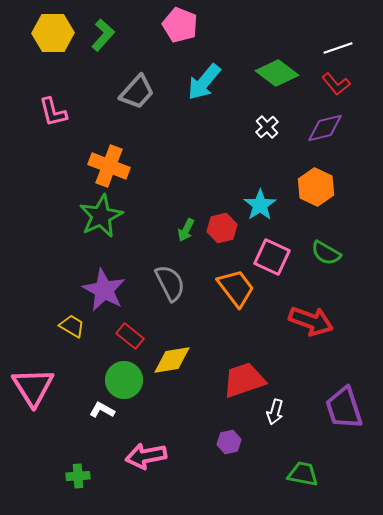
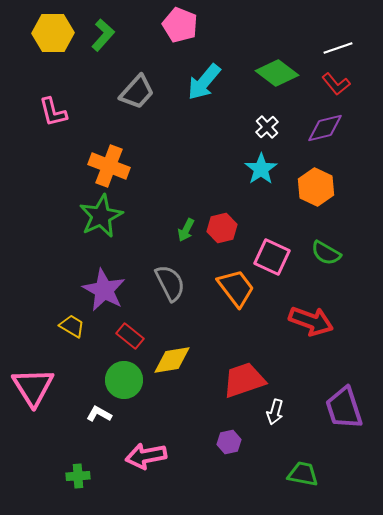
cyan star: moved 1 px right, 36 px up
white L-shape: moved 3 px left, 4 px down
